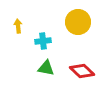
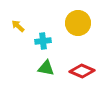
yellow circle: moved 1 px down
yellow arrow: rotated 40 degrees counterclockwise
red diamond: rotated 20 degrees counterclockwise
